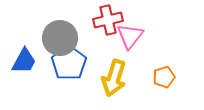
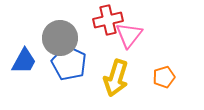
pink triangle: moved 1 px left, 1 px up
blue pentagon: rotated 12 degrees counterclockwise
yellow arrow: moved 2 px right
